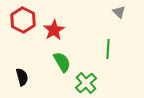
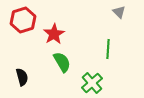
red hexagon: rotated 15 degrees clockwise
red star: moved 4 px down
green cross: moved 6 px right
